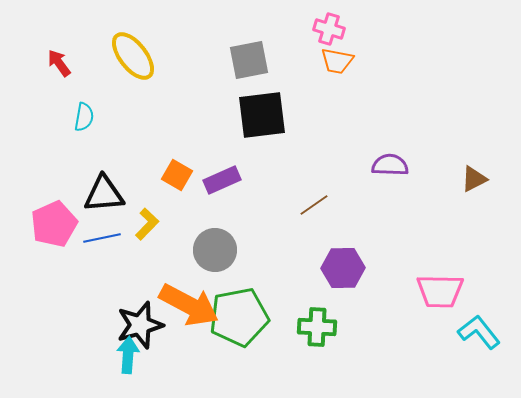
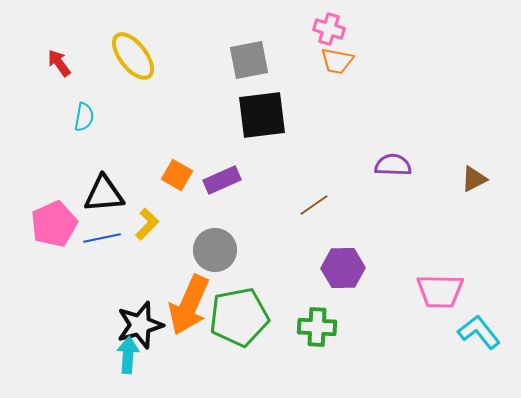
purple semicircle: moved 3 px right
orange arrow: rotated 86 degrees clockwise
